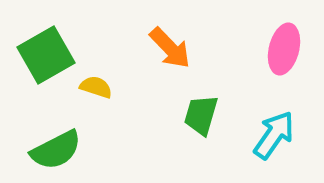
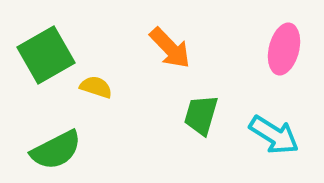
cyan arrow: rotated 87 degrees clockwise
